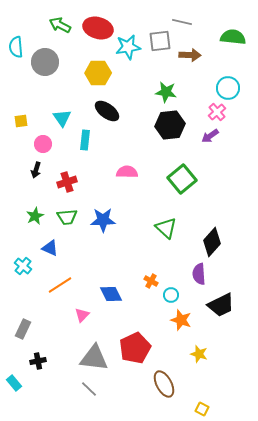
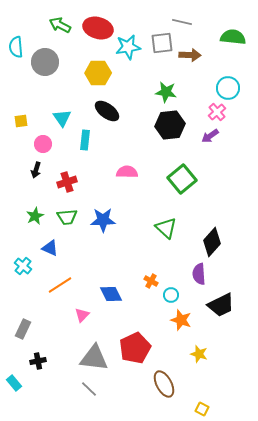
gray square at (160, 41): moved 2 px right, 2 px down
